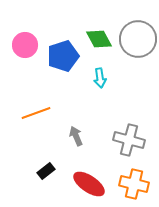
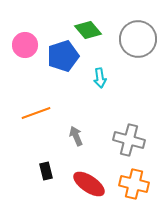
green diamond: moved 11 px left, 9 px up; rotated 12 degrees counterclockwise
black rectangle: rotated 66 degrees counterclockwise
